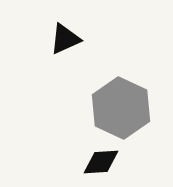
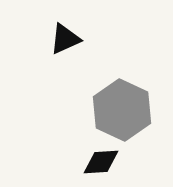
gray hexagon: moved 1 px right, 2 px down
